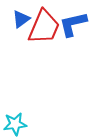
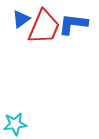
blue L-shape: rotated 20 degrees clockwise
